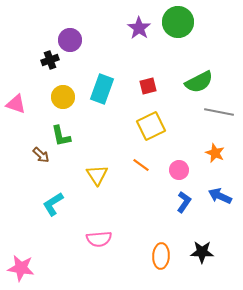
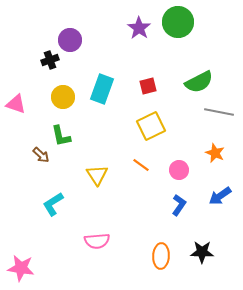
blue arrow: rotated 60 degrees counterclockwise
blue L-shape: moved 5 px left, 3 px down
pink semicircle: moved 2 px left, 2 px down
